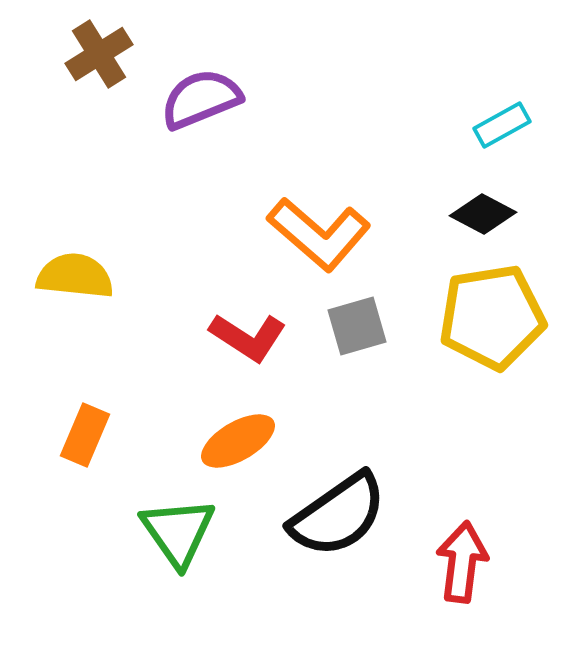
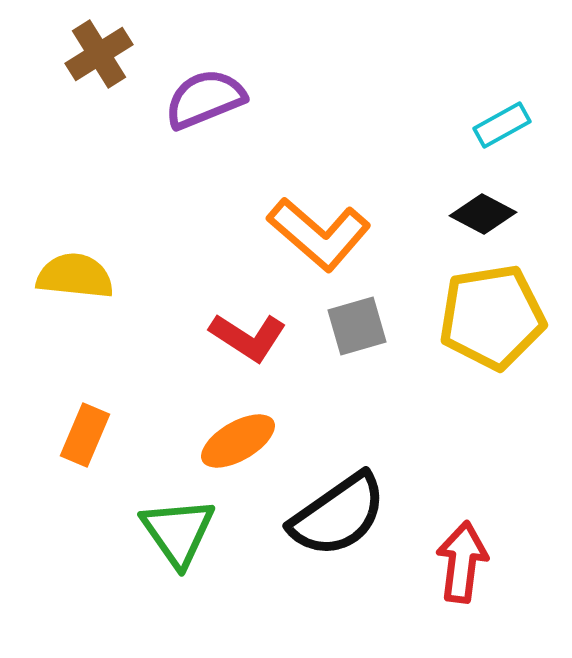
purple semicircle: moved 4 px right
